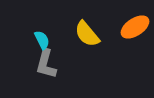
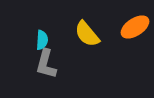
cyan semicircle: rotated 30 degrees clockwise
